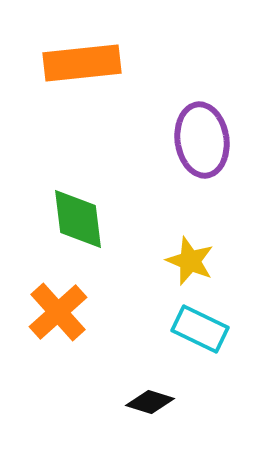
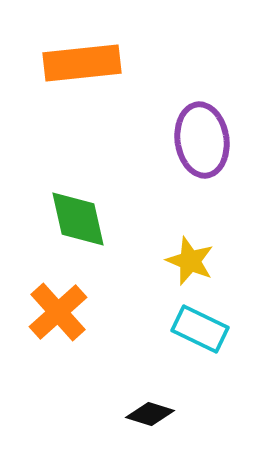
green diamond: rotated 6 degrees counterclockwise
black diamond: moved 12 px down
